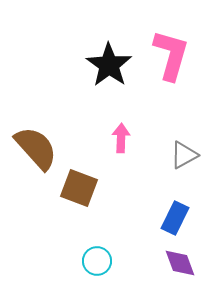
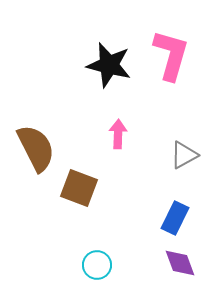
black star: rotated 21 degrees counterclockwise
pink arrow: moved 3 px left, 4 px up
brown semicircle: rotated 15 degrees clockwise
cyan circle: moved 4 px down
